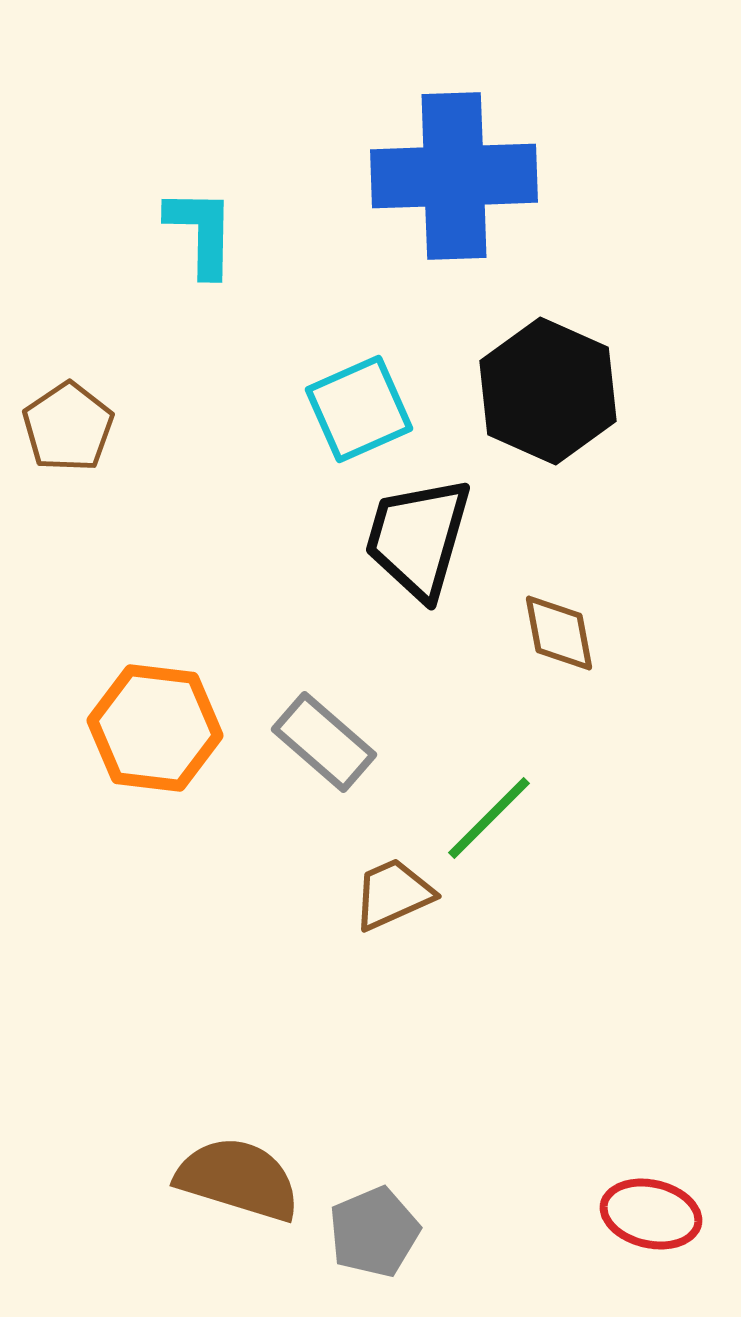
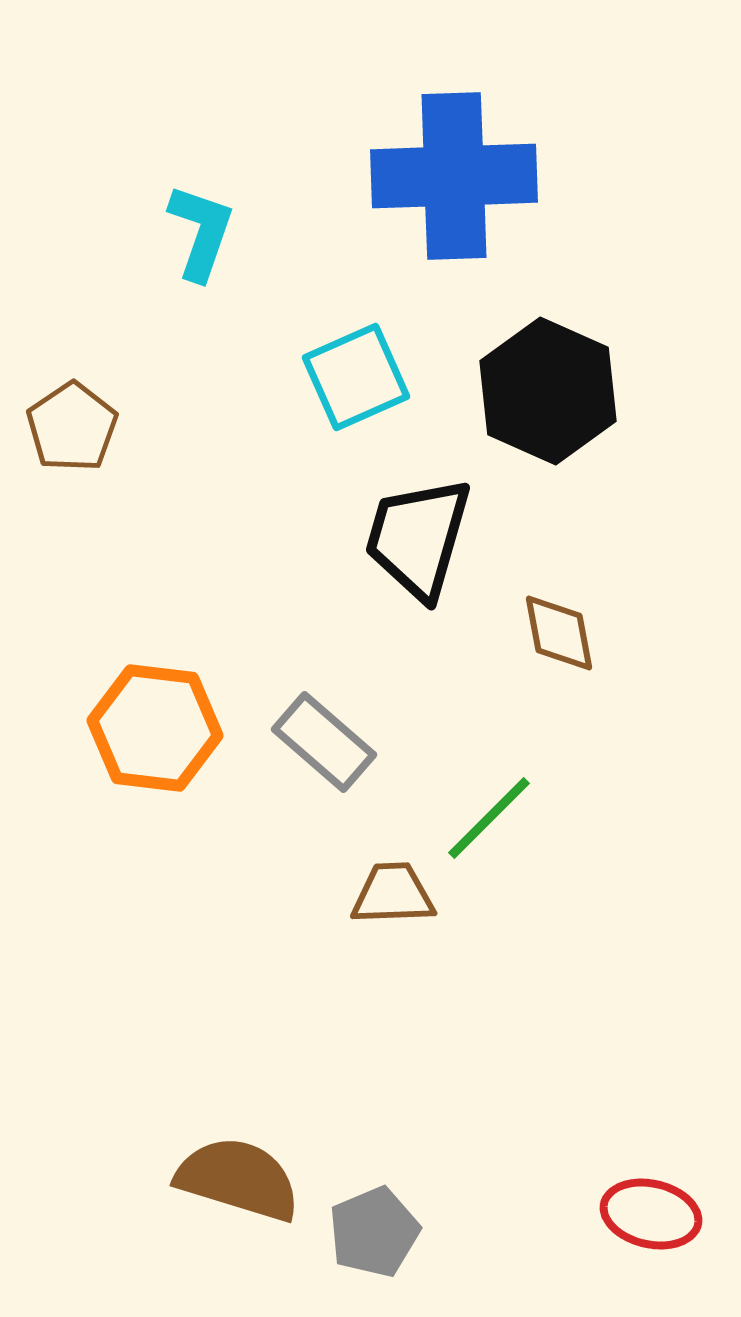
cyan L-shape: rotated 18 degrees clockwise
cyan square: moved 3 px left, 32 px up
brown pentagon: moved 4 px right
brown trapezoid: rotated 22 degrees clockwise
